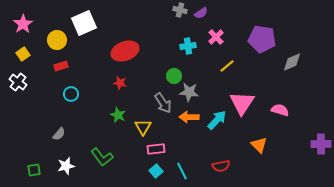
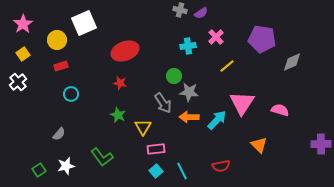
white cross: rotated 12 degrees clockwise
green square: moved 5 px right; rotated 24 degrees counterclockwise
